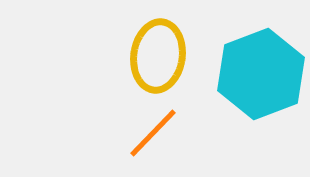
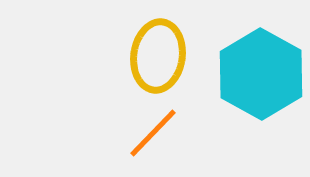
cyan hexagon: rotated 10 degrees counterclockwise
